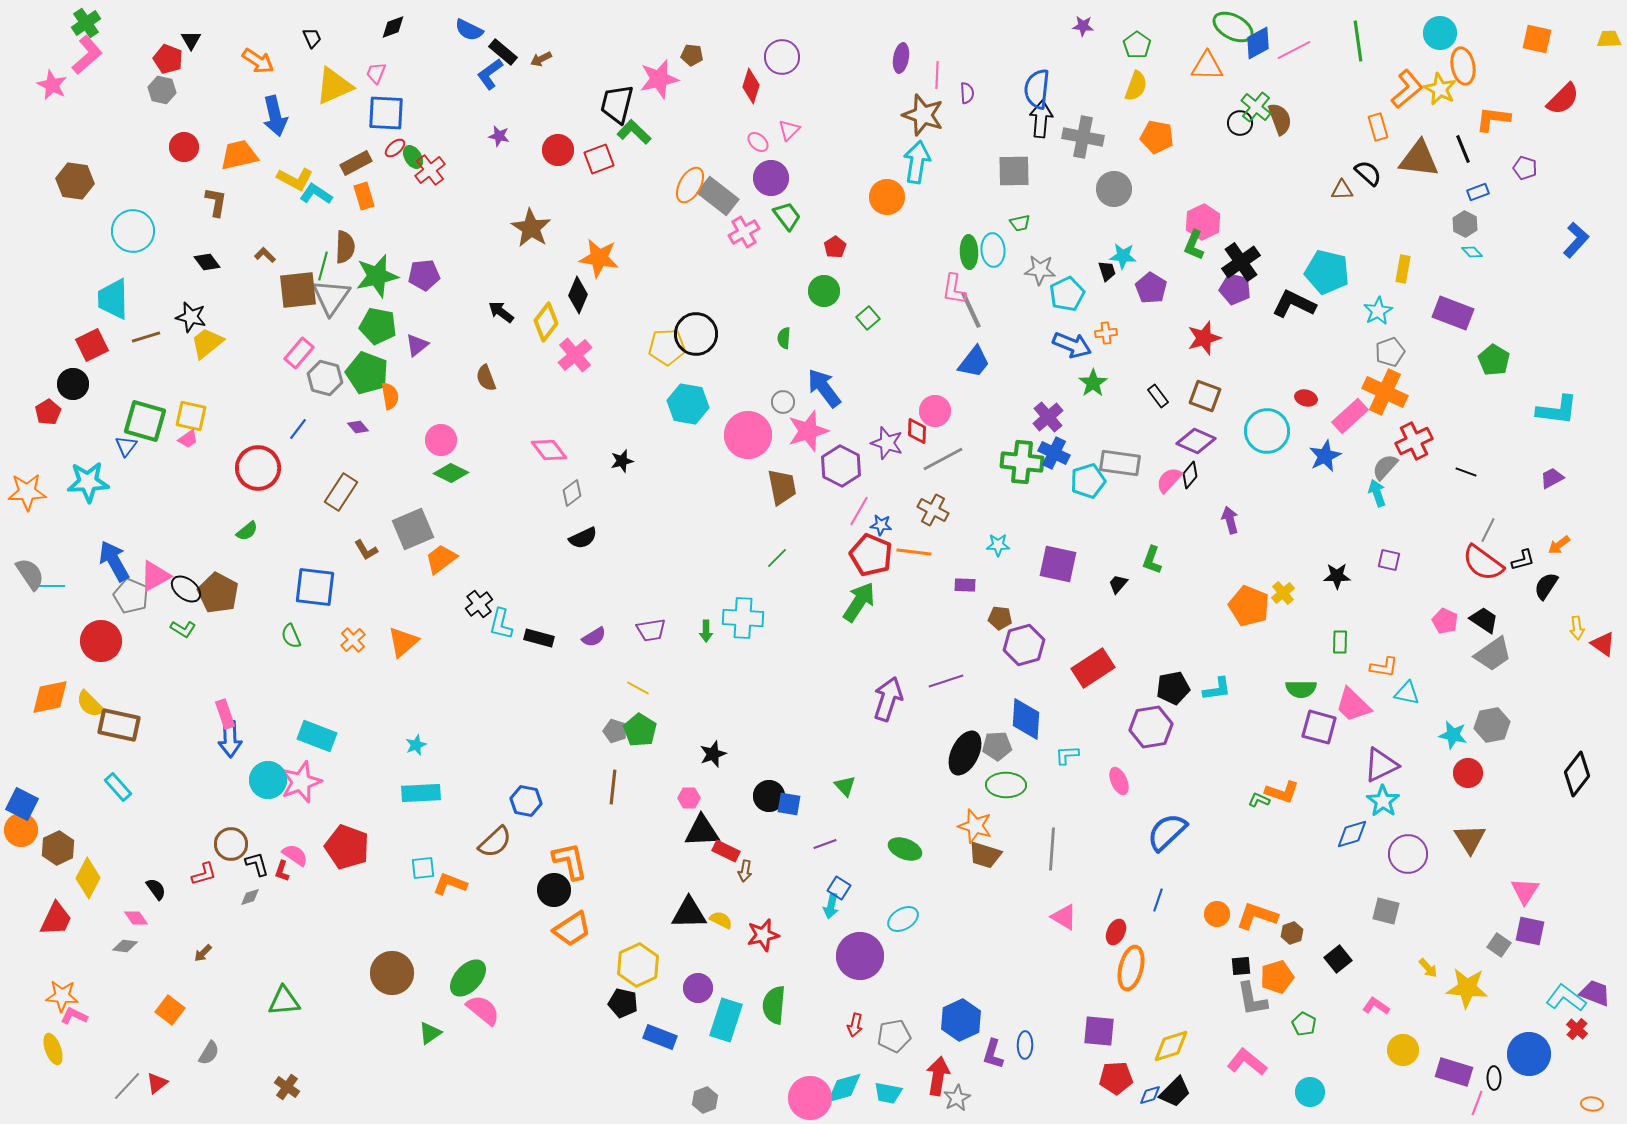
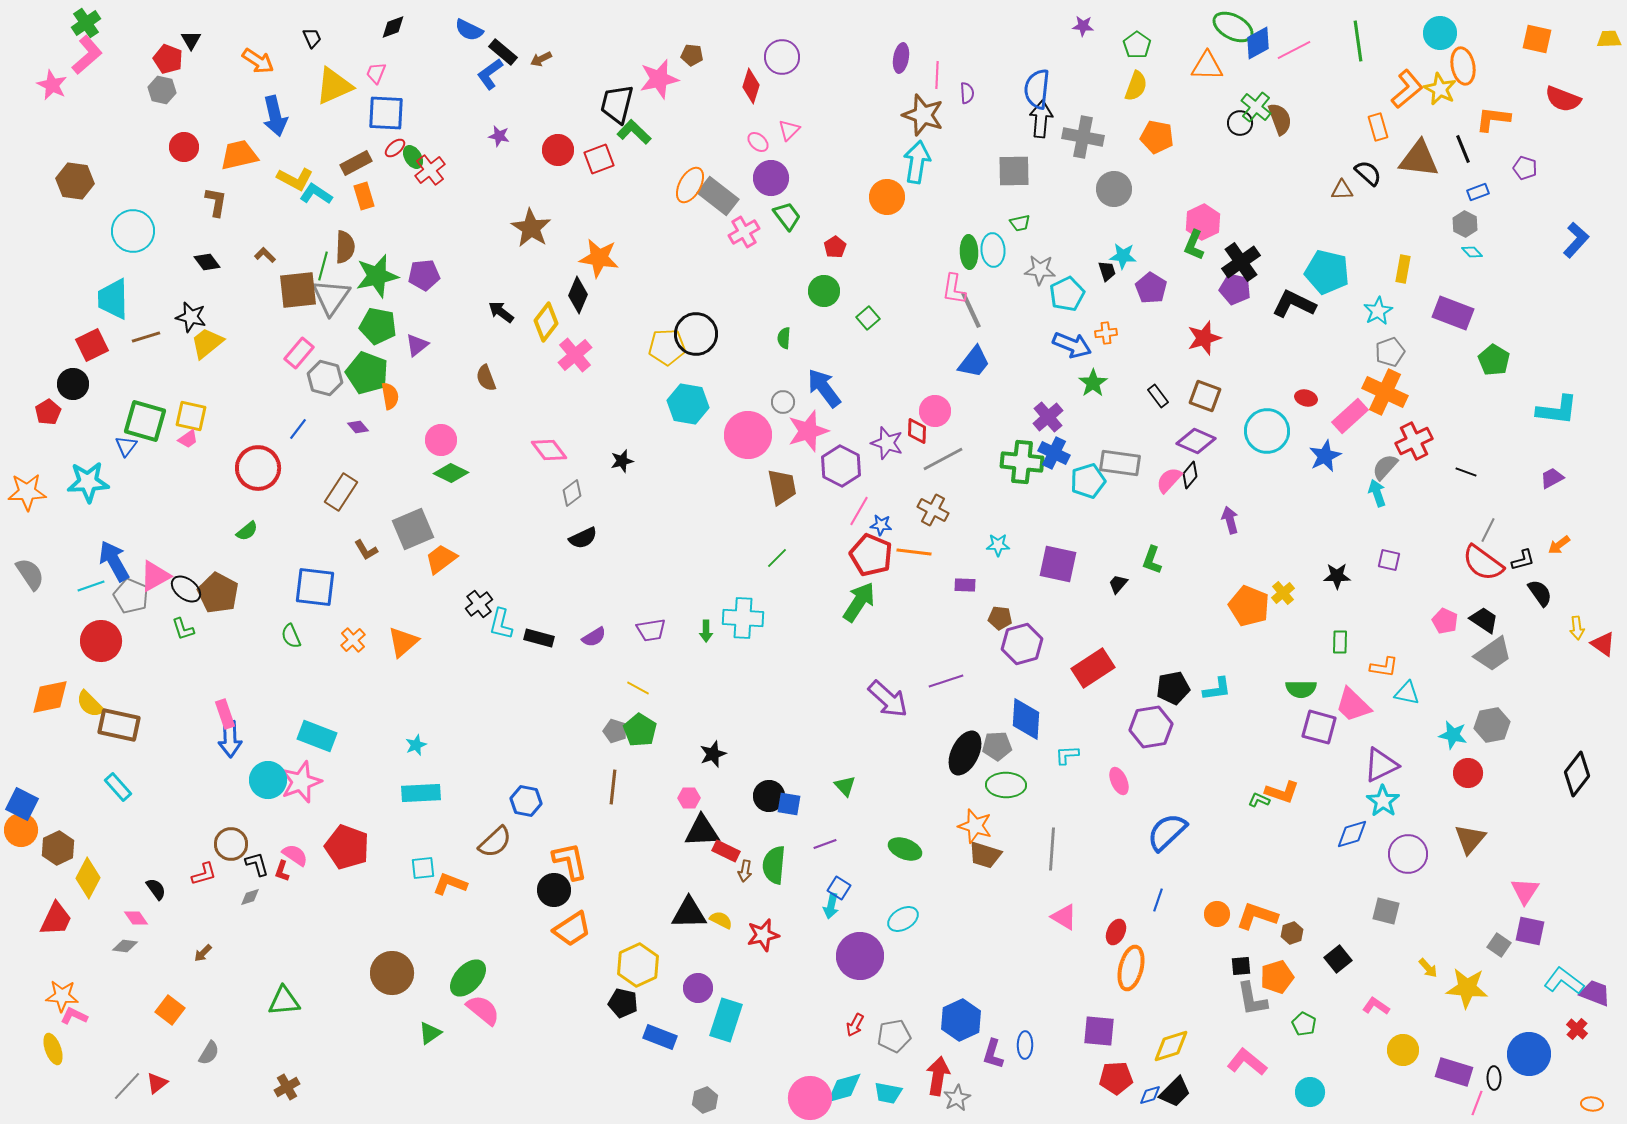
red semicircle at (1563, 99): rotated 66 degrees clockwise
cyan line at (51, 586): moved 40 px right; rotated 20 degrees counterclockwise
black semicircle at (1546, 586): moved 6 px left, 7 px down; rotated 112 degrees clockwise
green L-shape at (183, 629): rotated 40 degrees clockwise
purple hexagon at (1024, 645): moved 2 px left, 1 px up
purple arrow at (888, 699): rotated 114 degrees clockwise
brown triangle at (1470, 839): rotated 12 degrees clockwise
cyan L-shape at (1566, 998): moved 2 px left, 17 px up
green semicircle at (774, 1005): moved 140 px up
red arrow at (855, 1025): rotated 15 degrees clockwise
brown cross at (287, 1087): rotated 25 degrees clockwise
